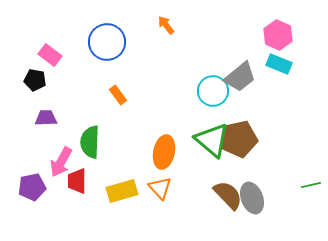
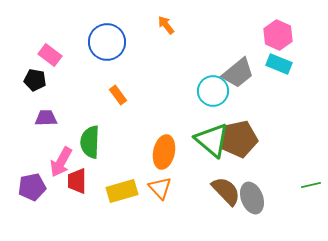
gray trapezoid: moved 2 px left, 4 px up
brown semicircle: moved 2 px left, 4 px up
